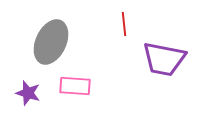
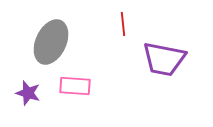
red line: moved 1 px left
